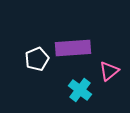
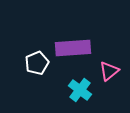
white pentagon: moved 4 px down
